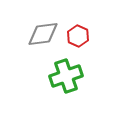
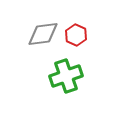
red hexagon: moved 2 px left, 1 px up
